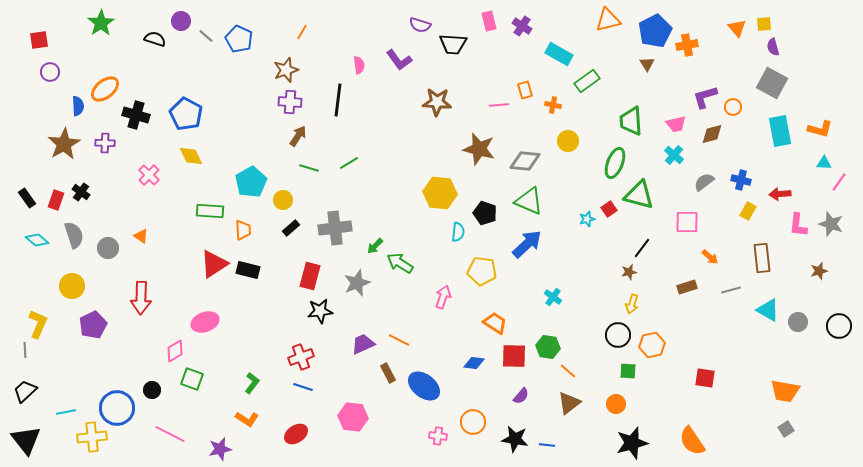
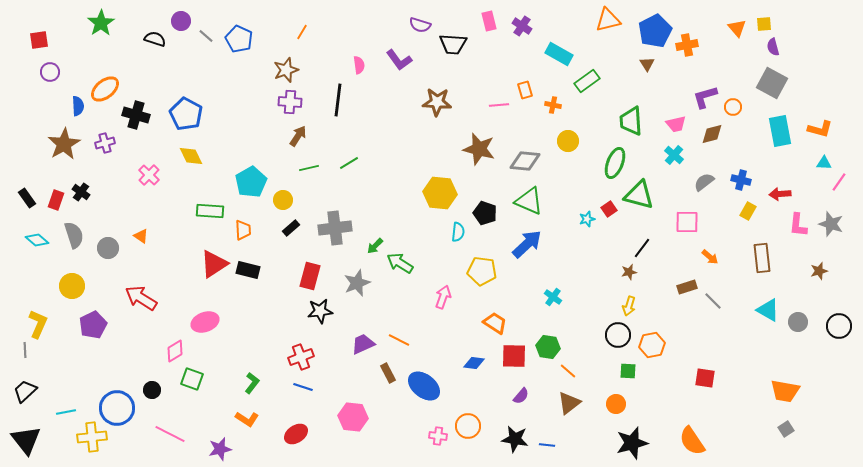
purple cross at (105, 143): rotated 18 degrees counterclockwise
green line at (309, 168): rotated 30 degrees counterclockwise
gray line at (731, 290): moved 18 px left, 11 px down; rotated 60 degrees clockwise
red arrow at (141, 298): rotated 120 degrees clockwise
yellow arrow at (632, 304): moved 3 px left, 2 px down
orange circle at (473, 422): moved 5 px left, 4 px down
